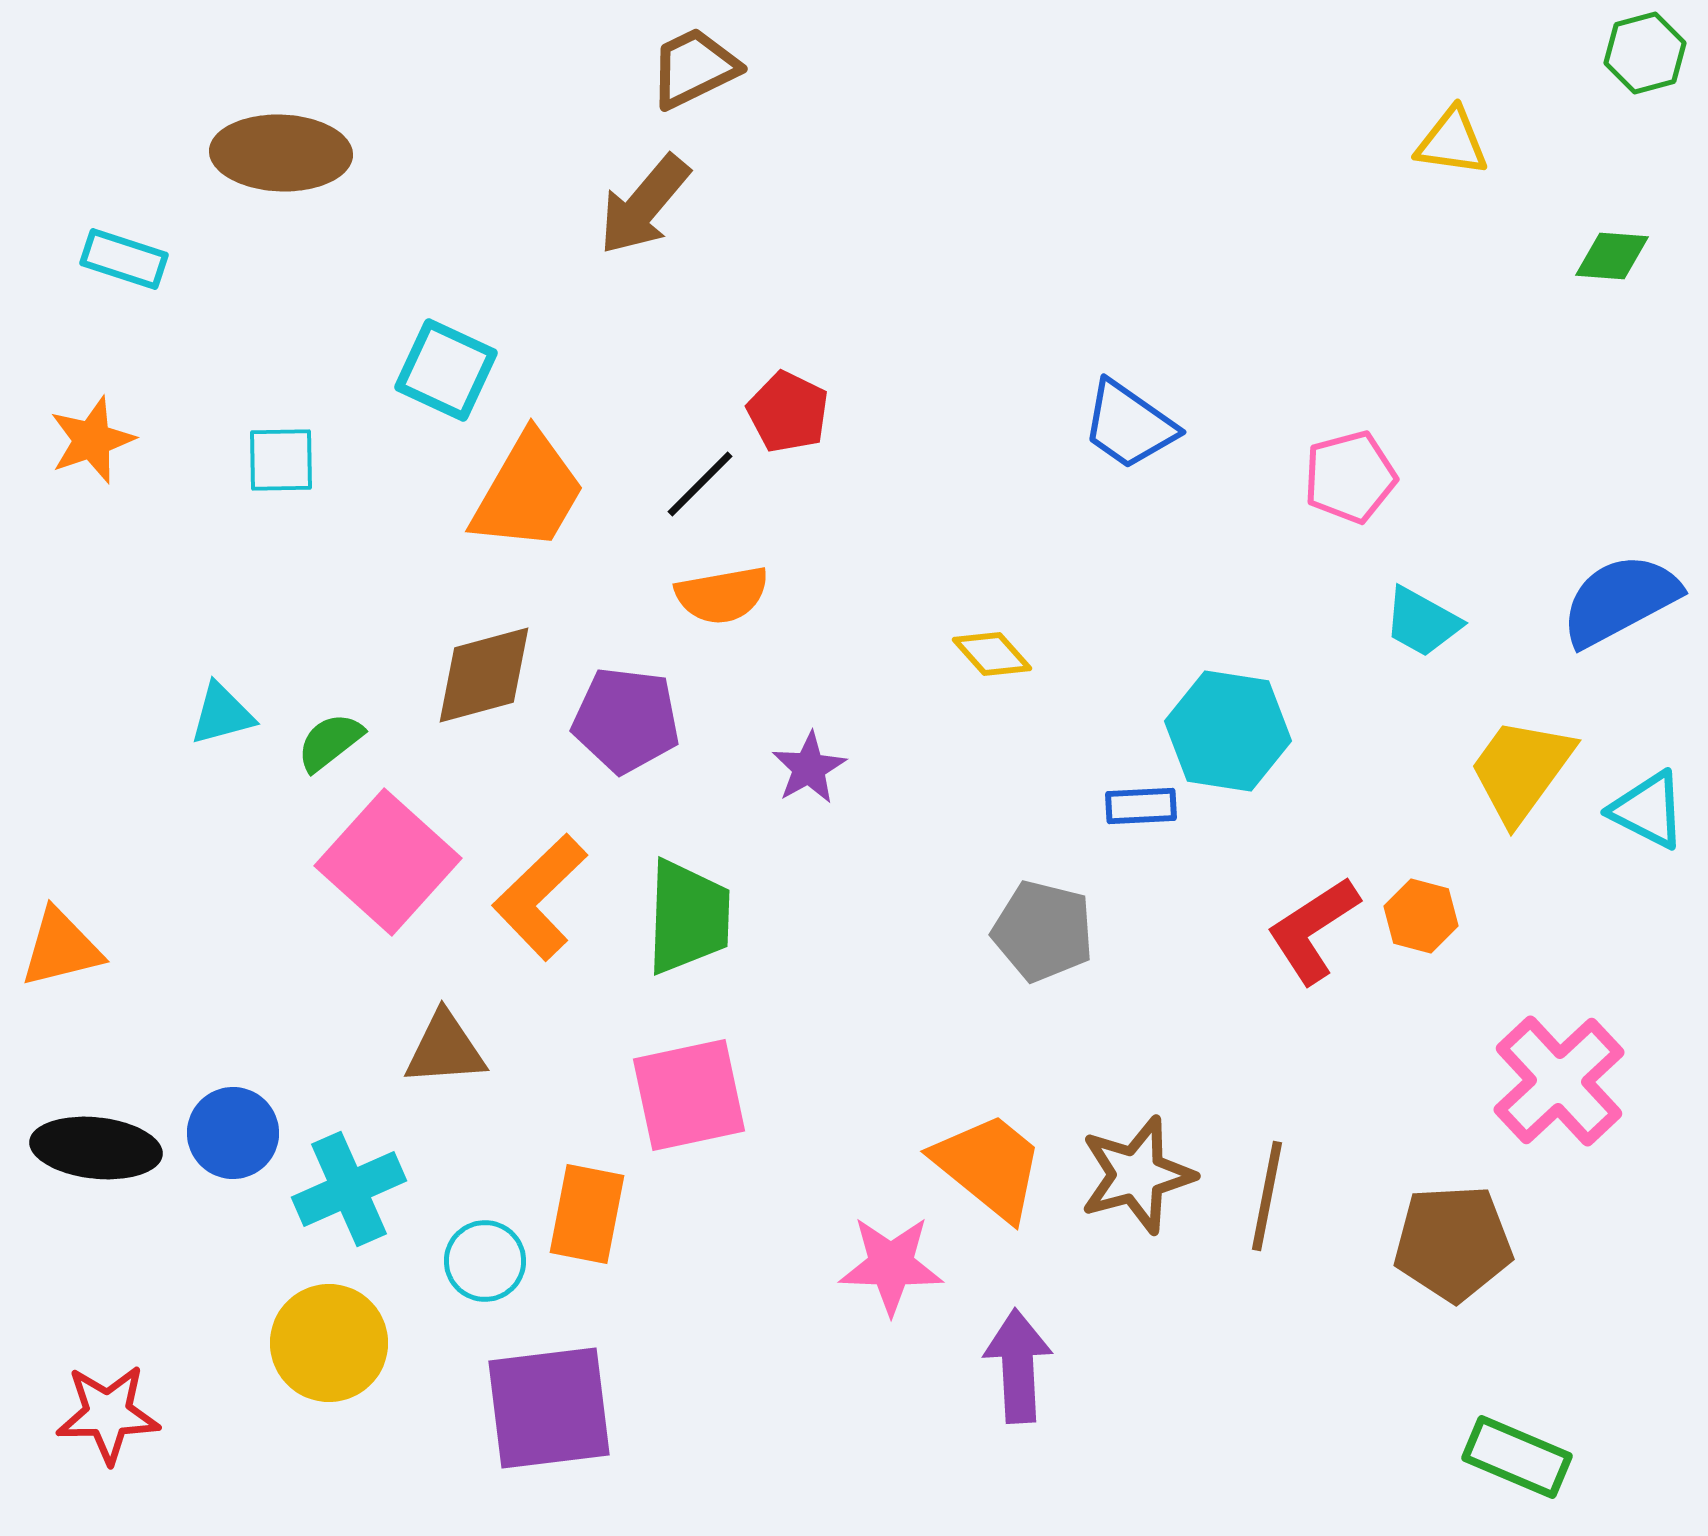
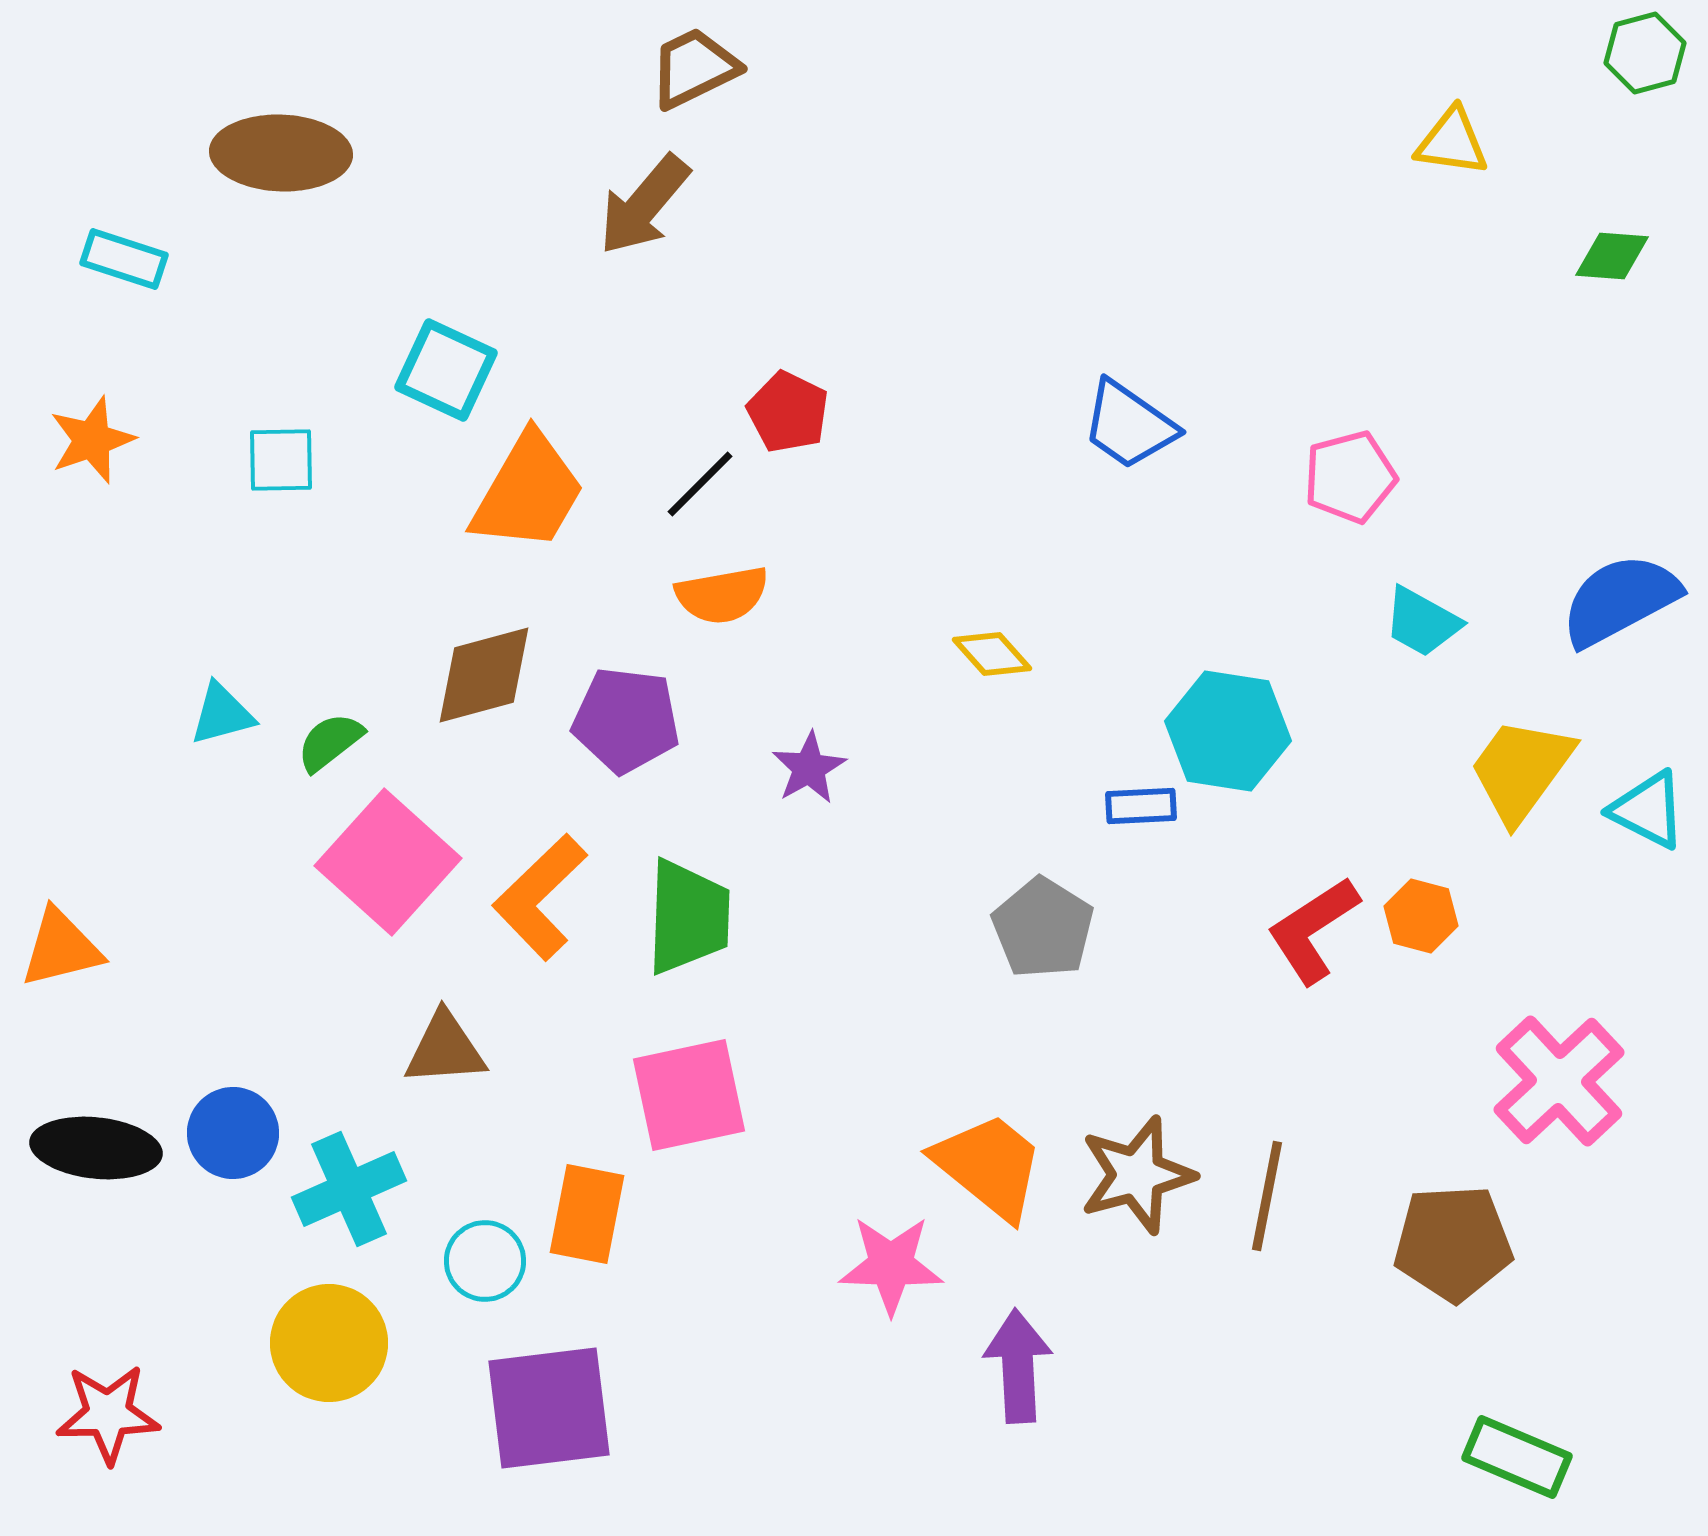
gray pentagon at (1043, 931): moved 3 px up; rotated 18 degrees clockwise
